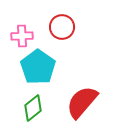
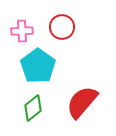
pink cross: moved 5 px up
cyan pentagon: moved 1 px up
